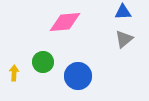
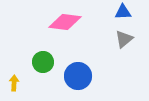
pink diamond: rotated 12 degrees clockwise
yellow arrow: moved 10 px down
